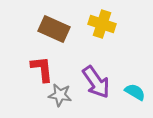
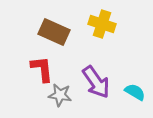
brown rectangle: moved 3 px down
